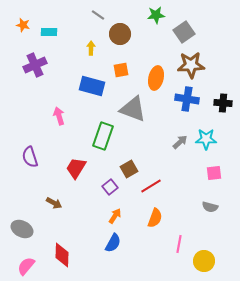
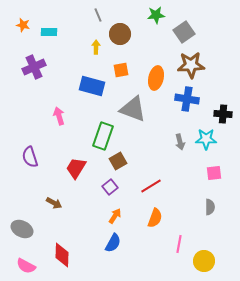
gray line: rotated 32 degrees clockwise
yellow arrow: moved 5 px right, 1 px up
purple cross: moved 1 px left, 2 px down
black cross: moved 11 px down
gray arrow: rotated 119 degrees clockwise
brown square: moved 11 px left, 8 px up
gray semicircle: rotated 105 degrees counterclockwise
pink semicircle: rotated 102 degrees counterclockwise
